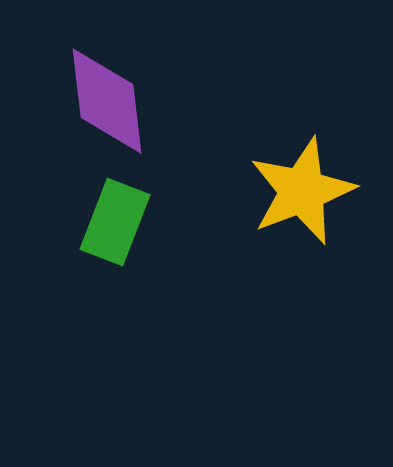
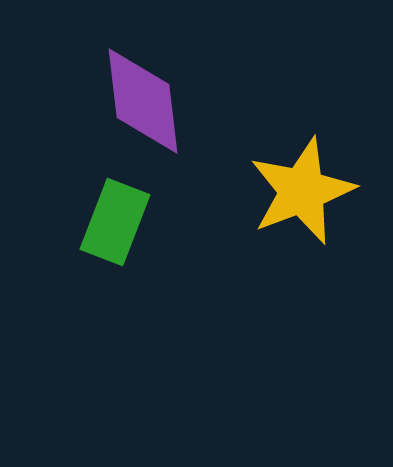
purple diamond: moved 36 px right
